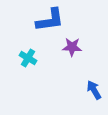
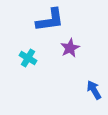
purple star: moved 2 px left, 1 px down; rotated 30 degrees counterclockwise
